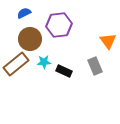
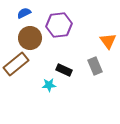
brown circle: moved 1 px up
cyan star: moved 5 px right, 23 px down
black rectangle: moved 1 px up
